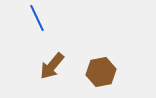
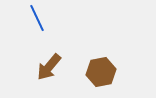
brown arrow: moved 3 px left, 1 px down
